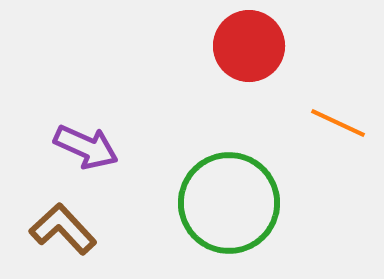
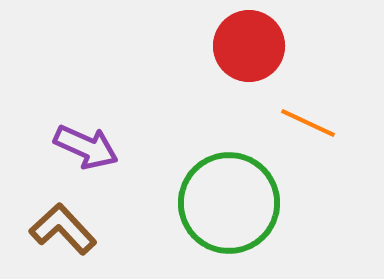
orange line: moved 30 px left
